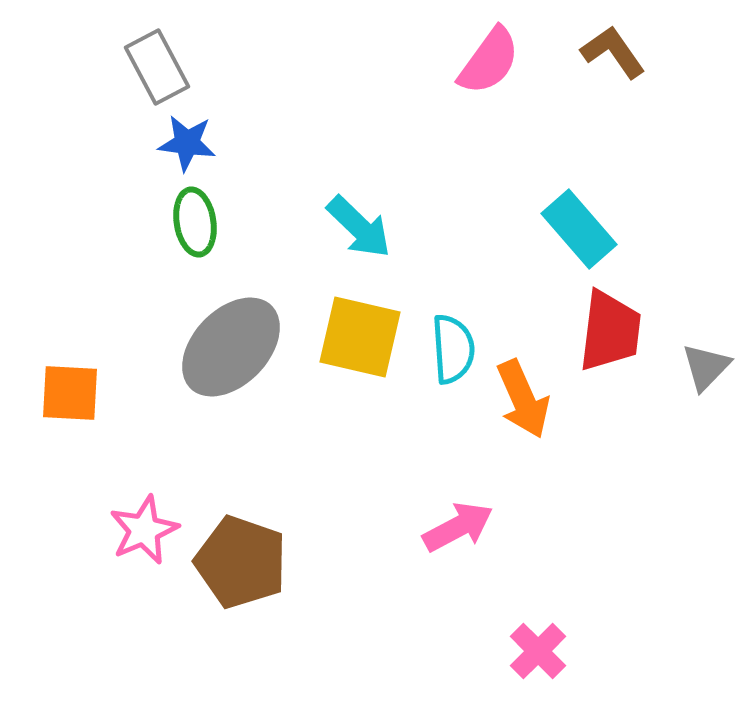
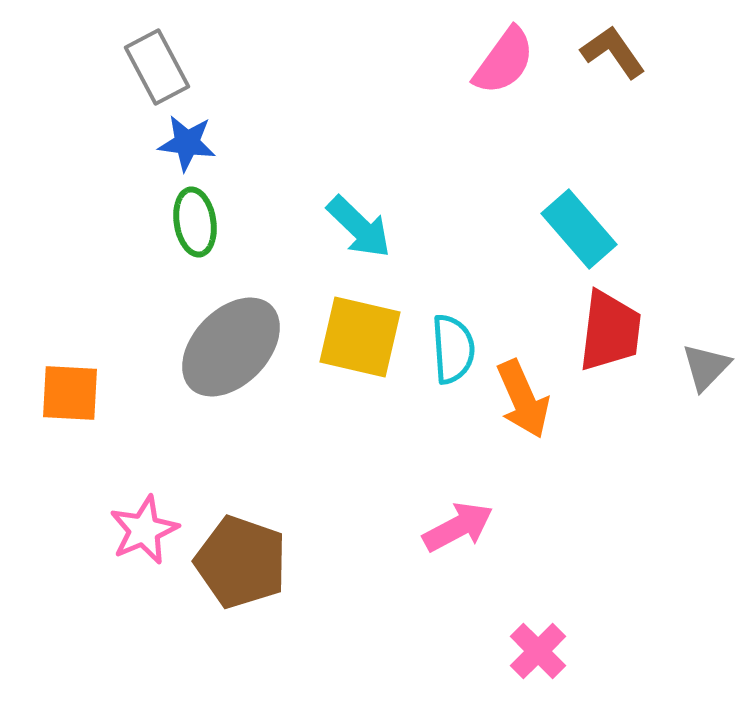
pink semicircle: moved 15 px right
